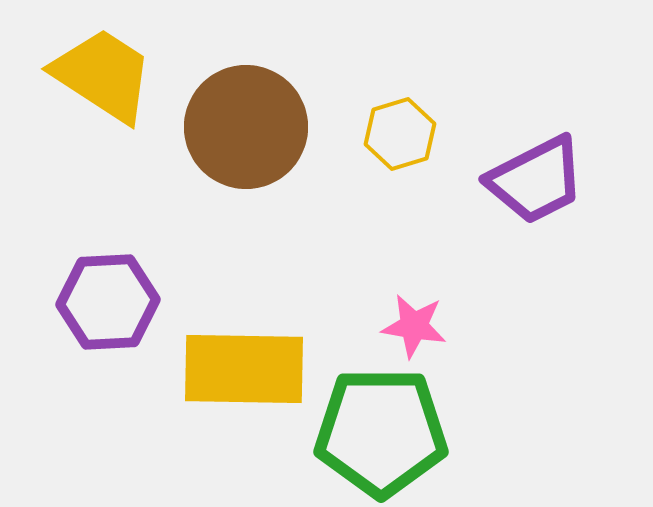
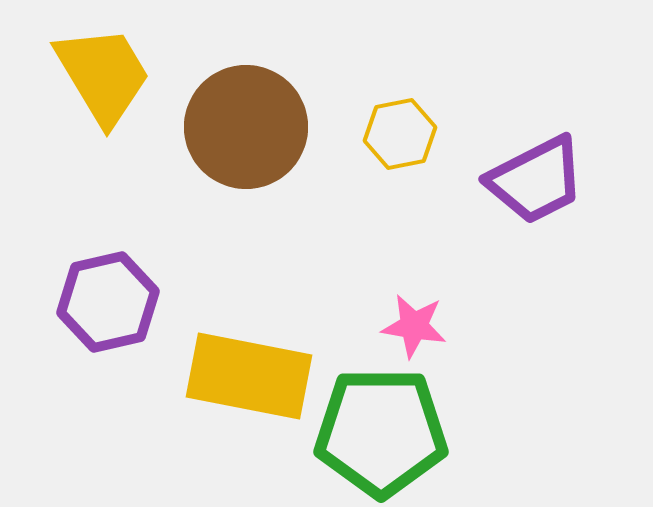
yellow trapezoid: rotated 26 degrees clockwise
yellow hexagon: rotated 6 degrees clockwise
purple hexagon: rotated 10 degrees counterclockwise
yellow rectangle: moved 5 px right, 7 px down; rotated 10 degrees clockwise
